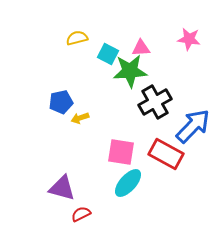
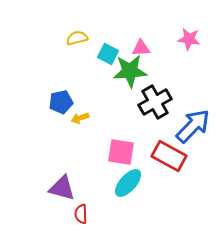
red rectangle: moved 3 px right, 2 px down
red semicircle: rotated 66 degrees counterclockwise
